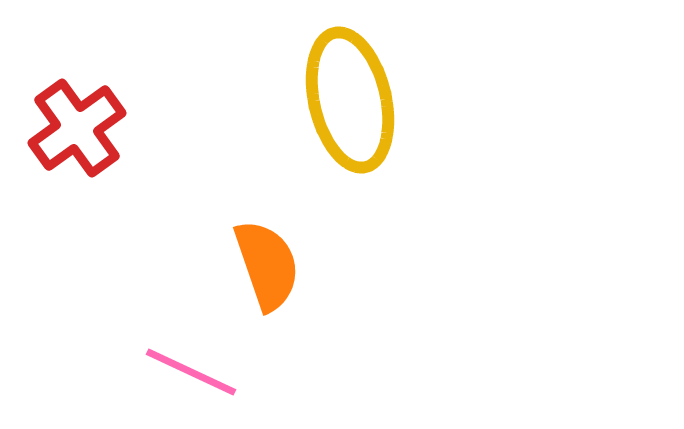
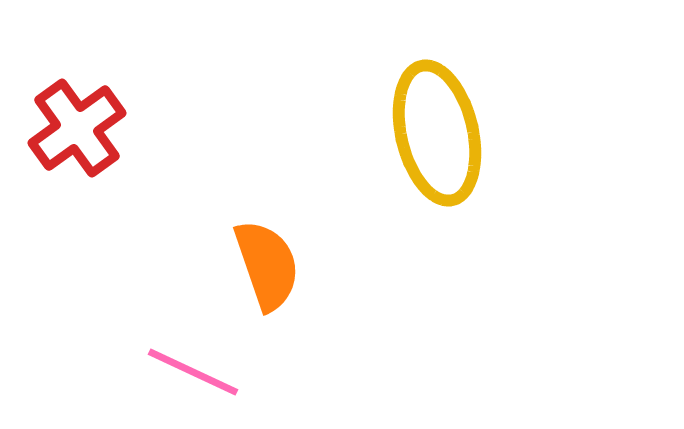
yellow ellipse: moved 87 px right, 33 px down
pink line: moved 2 px right
